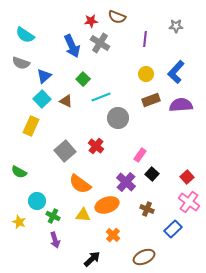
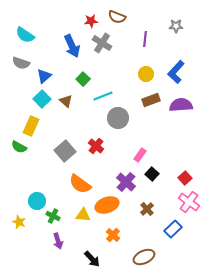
gray cross: moved 2 px right
cyan line: moved 2 px right, 1 px up
brown triangle: rotated 16 degrees clockwise
green semicircle: moved 25 px up
red square: moved 2 px left, 1 px down
brown cross: rotated 24 degrees clockwise
purple arrow: moved 3 px right, 1 px down
black arrow: rotated 90 degrees clockwise
